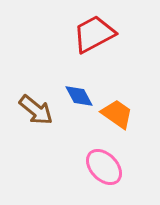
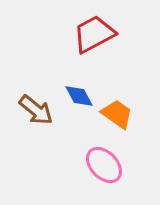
pink ellipse: moved 2 px up
